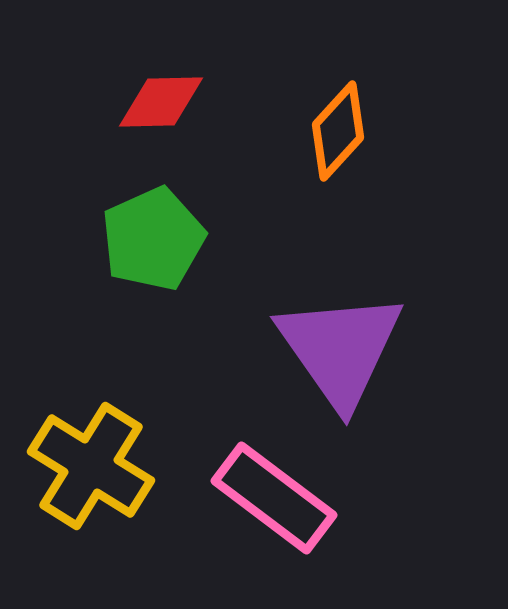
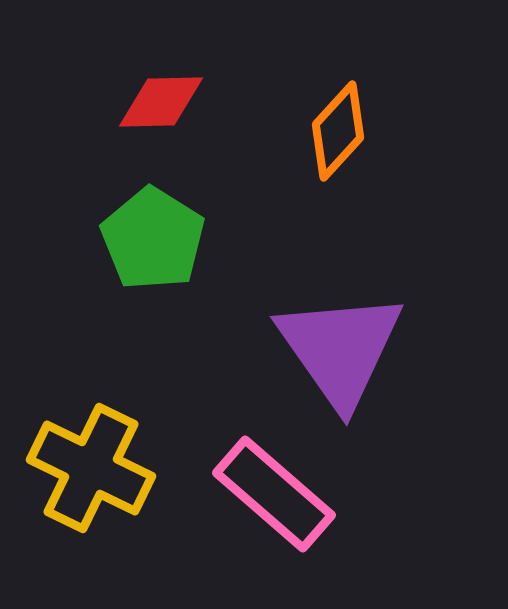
green pentagon: rotated 16 degrees counterclockwise
yellow cross: moved 2 px down; rotated 6 degrees counterclockwise
pink rectangle: moved 4 px up; rotated 4 degrees clockwise
